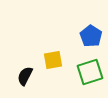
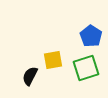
green square: moved 4 px left, 4 px up
black semicircle: moved 5 px right
